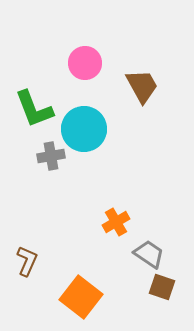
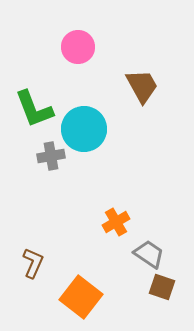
pink circle: moved 7 px left, 16 px up
brown L-shape: moved 6 px right, 2 px down
